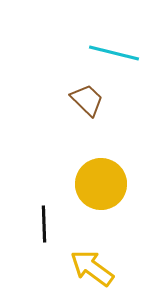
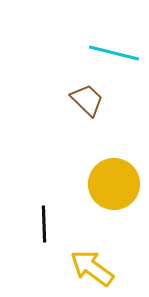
yellow circle: moved 13 px right
